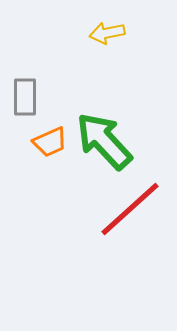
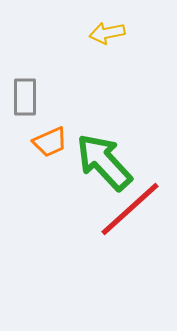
green arrow: moved 21 px down
